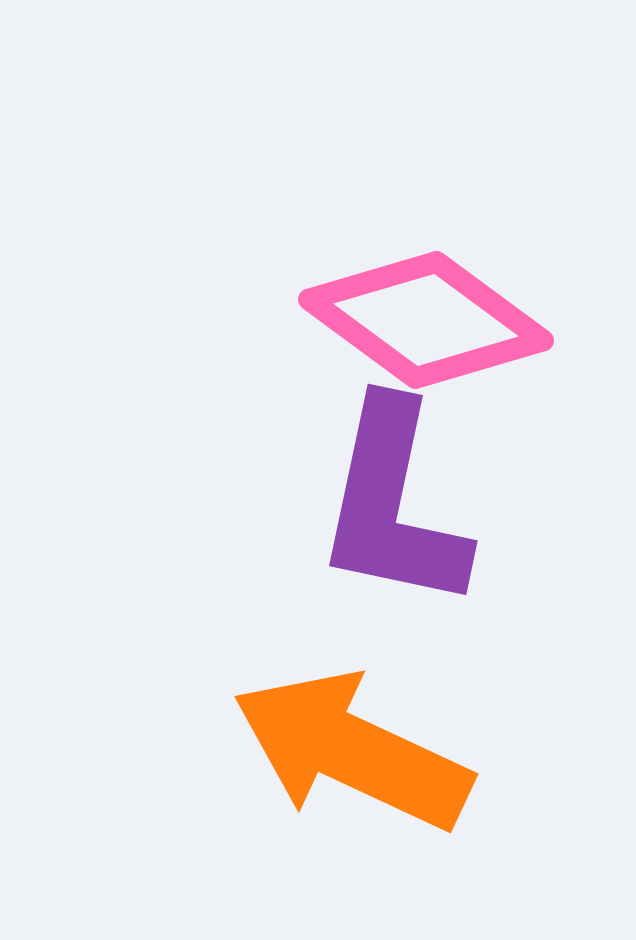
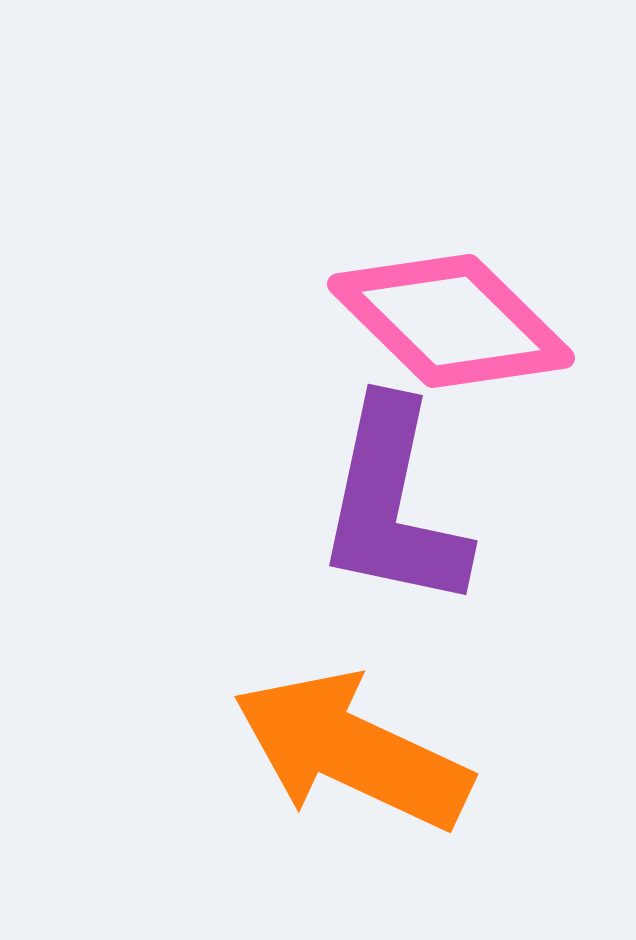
pink diamond: moved 25 px right, 1 px down; rotated 8 degrees clockwise
